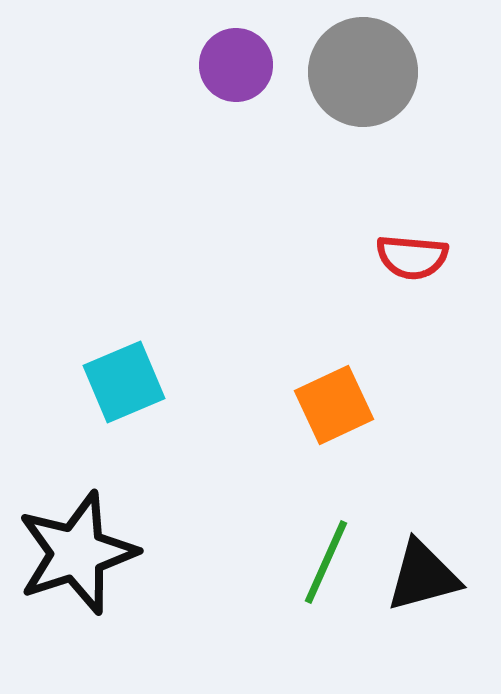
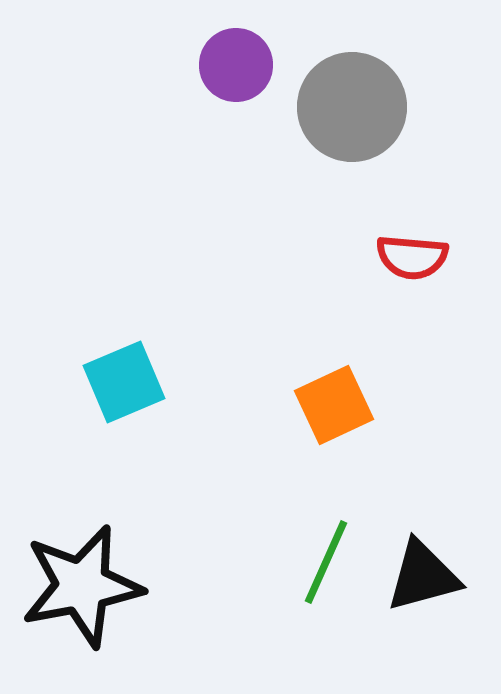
gray circle: moved 11 px left, 35 px down
black star: moved 5 px right, 33 px down; rotated 7 degrees clockwise
